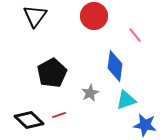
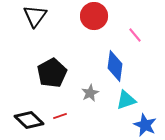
red line: moved 1 px right, 1 px down
blue star: rotated 15 degrees clockwise
